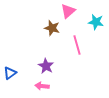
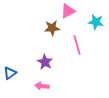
pink triangle: rotated 14 degrees clockwise
brown star: rotated 21 degrees counterclockwise
purple star: moved 1 px left, 4 px up
